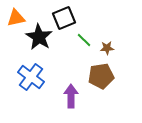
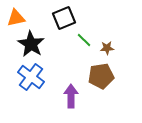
black star: moved 8 px left, 7 px down
